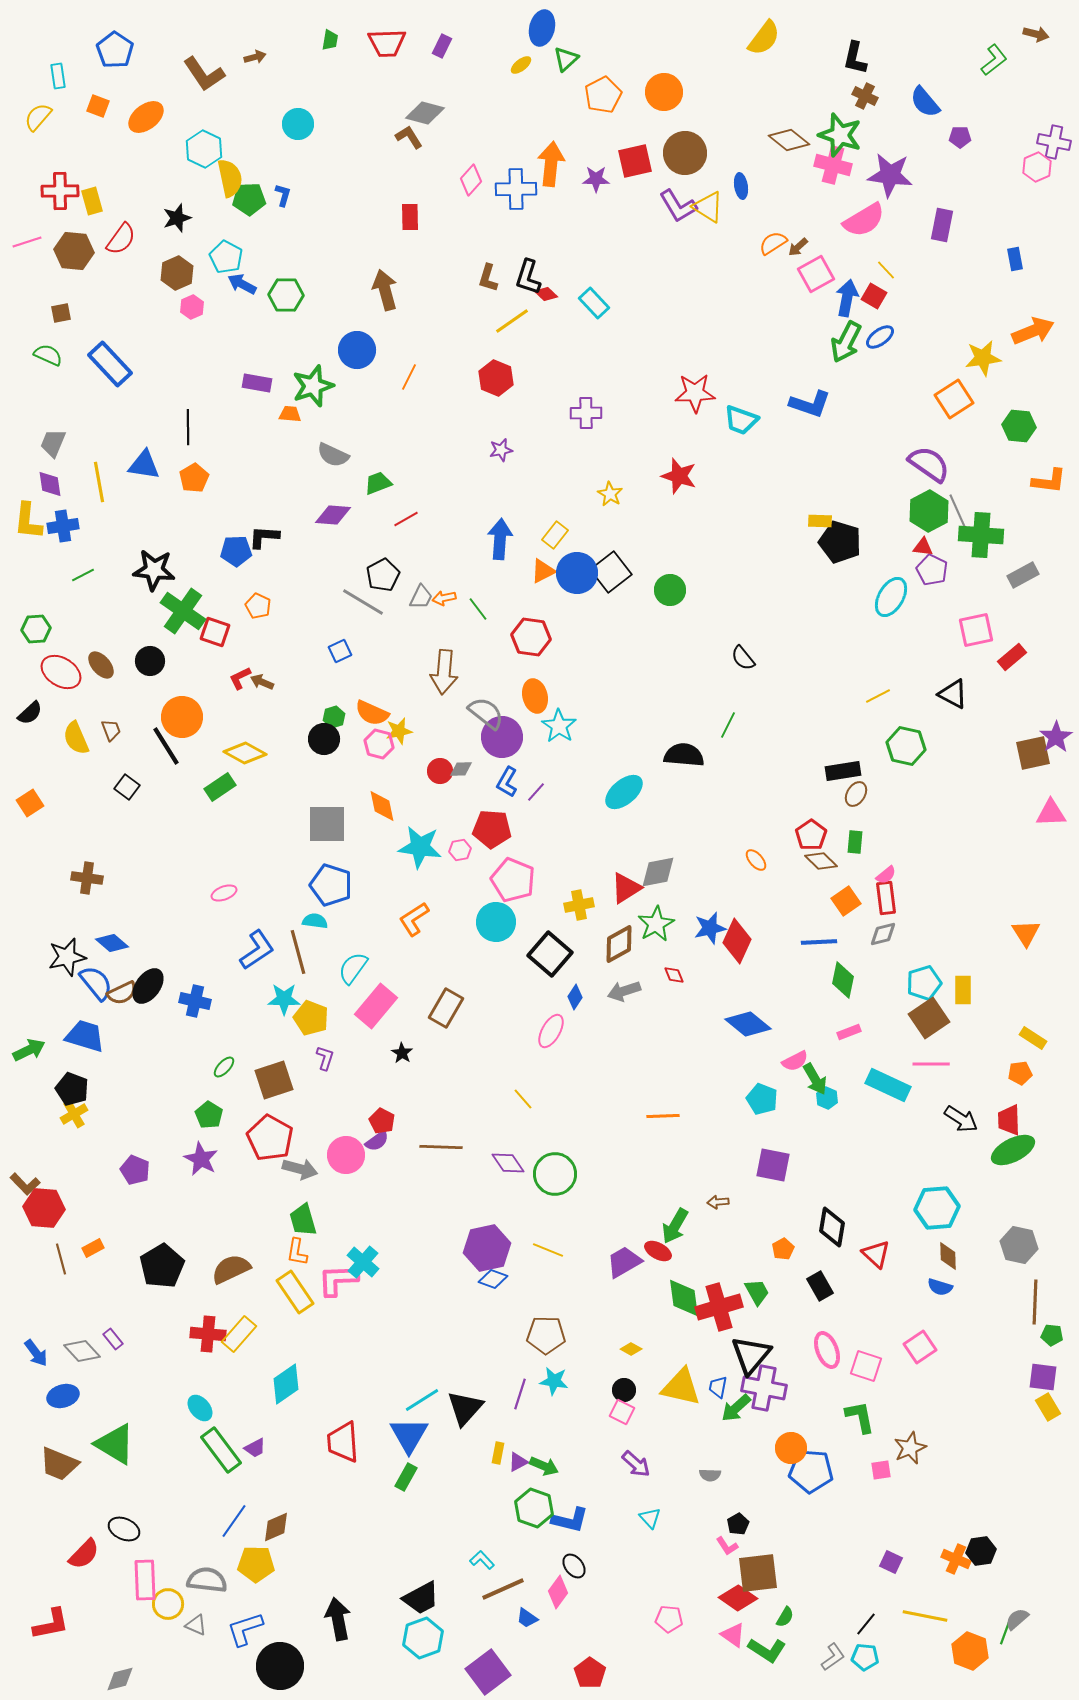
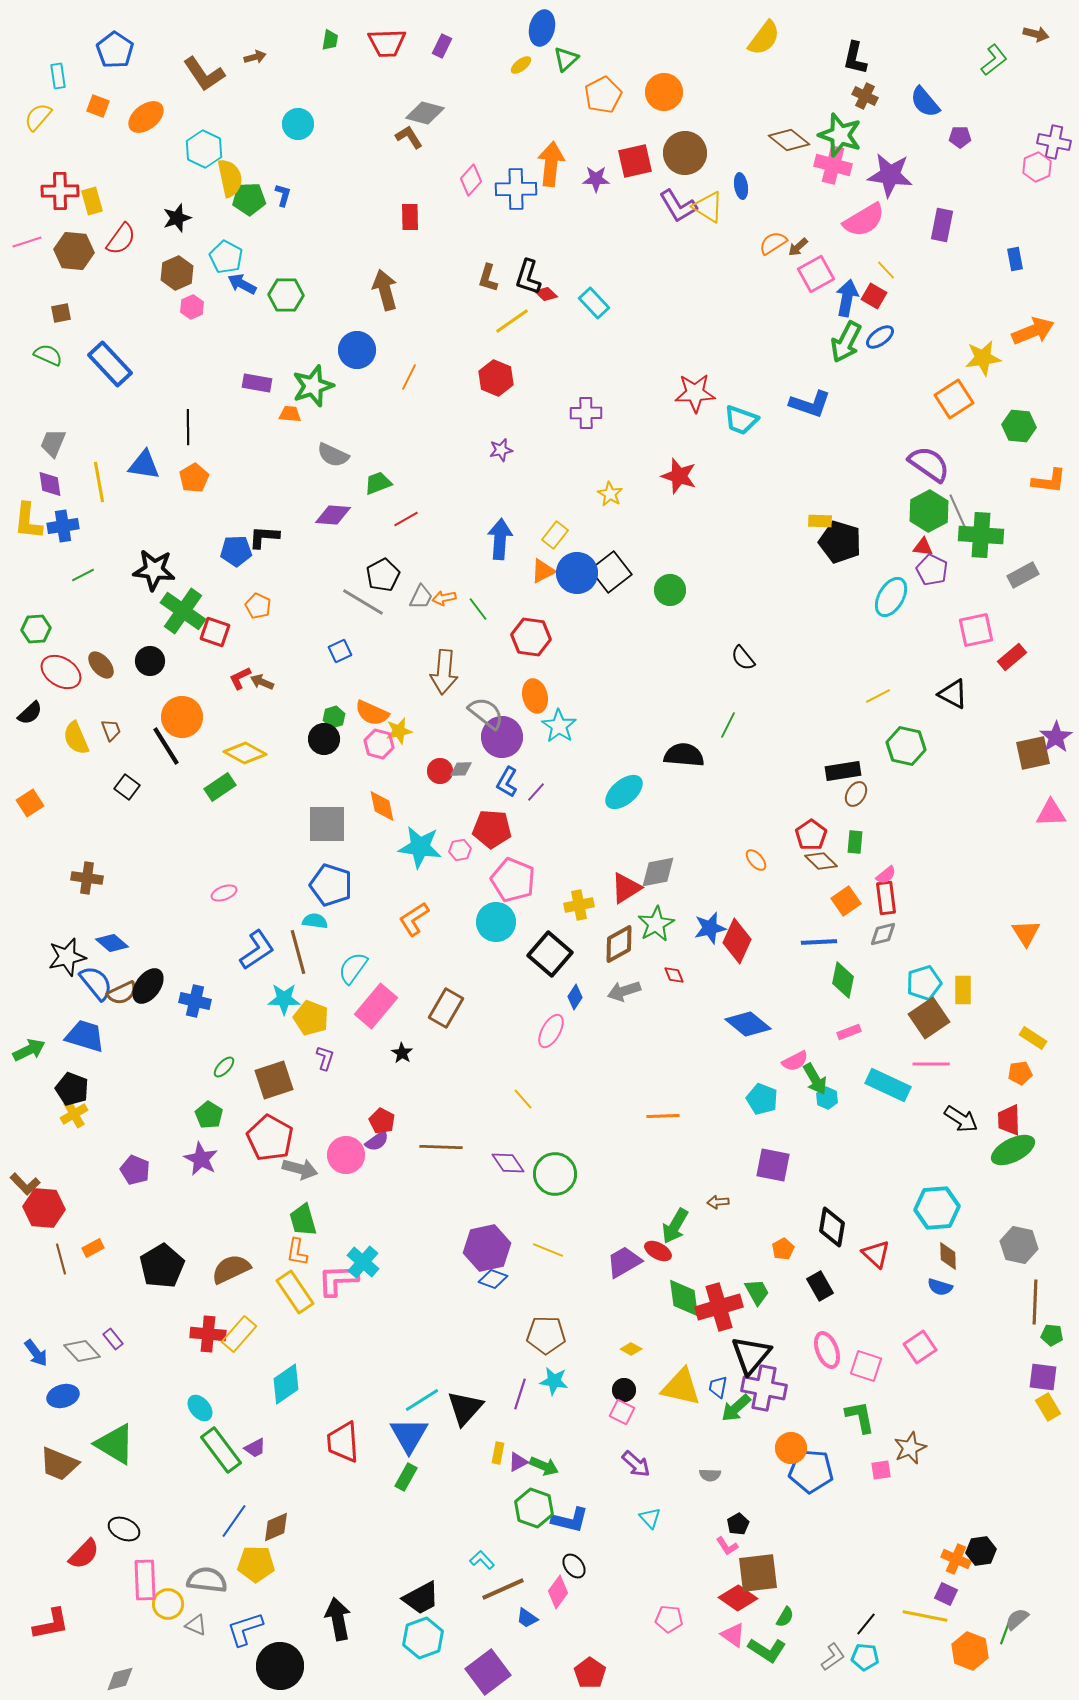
purple square at (891, 1562): moved 55 px right, 32 px down
